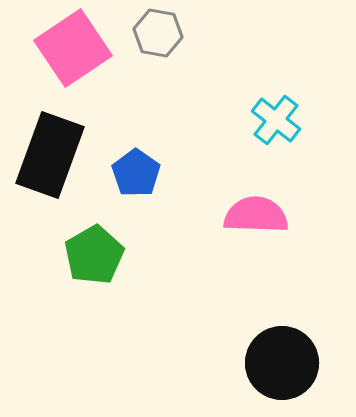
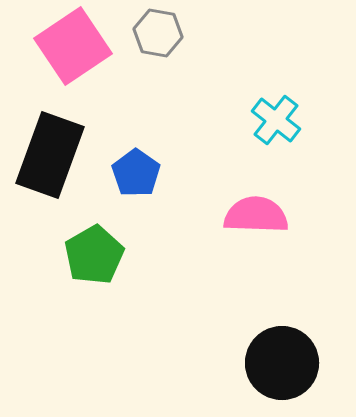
pink square: moved 2 px up
